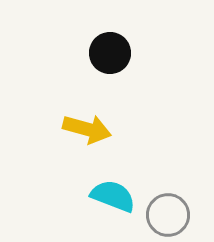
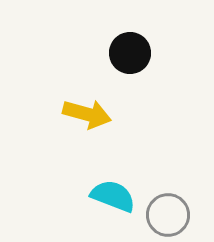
black circle: moved 20 px right
yellow arrow: moved 15 px up
